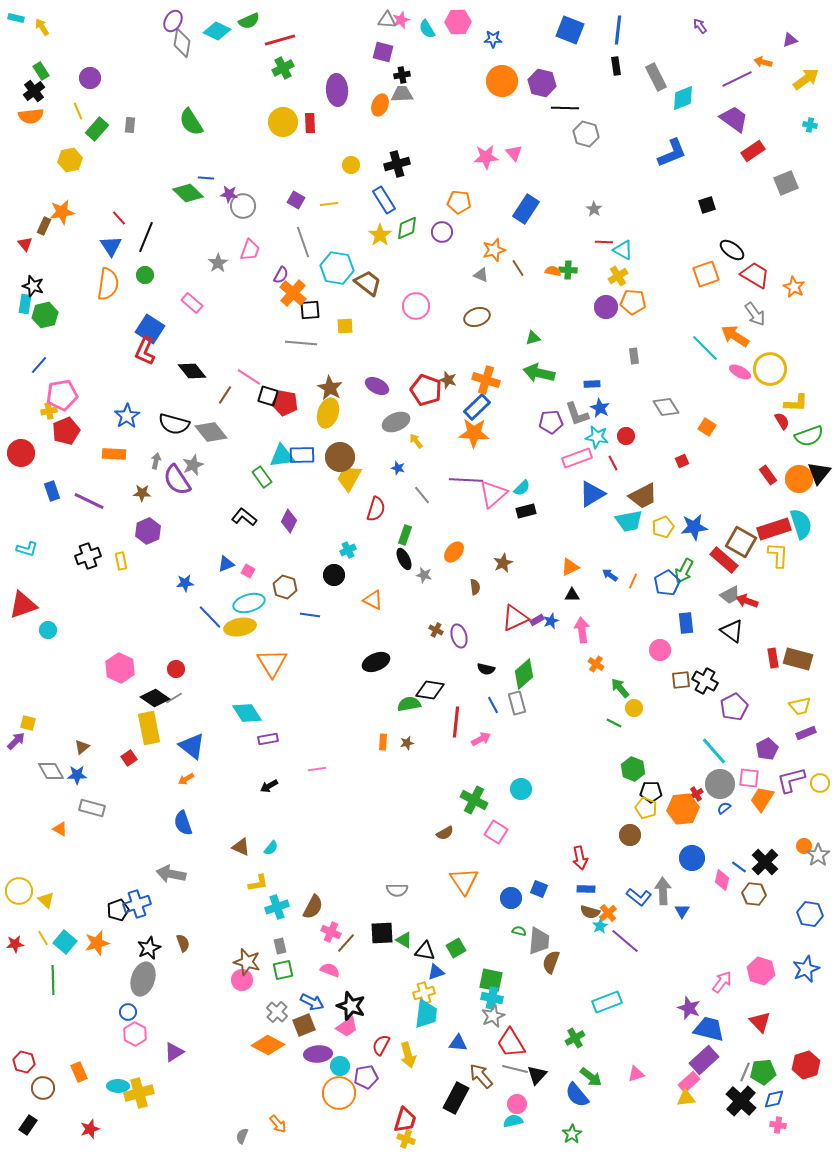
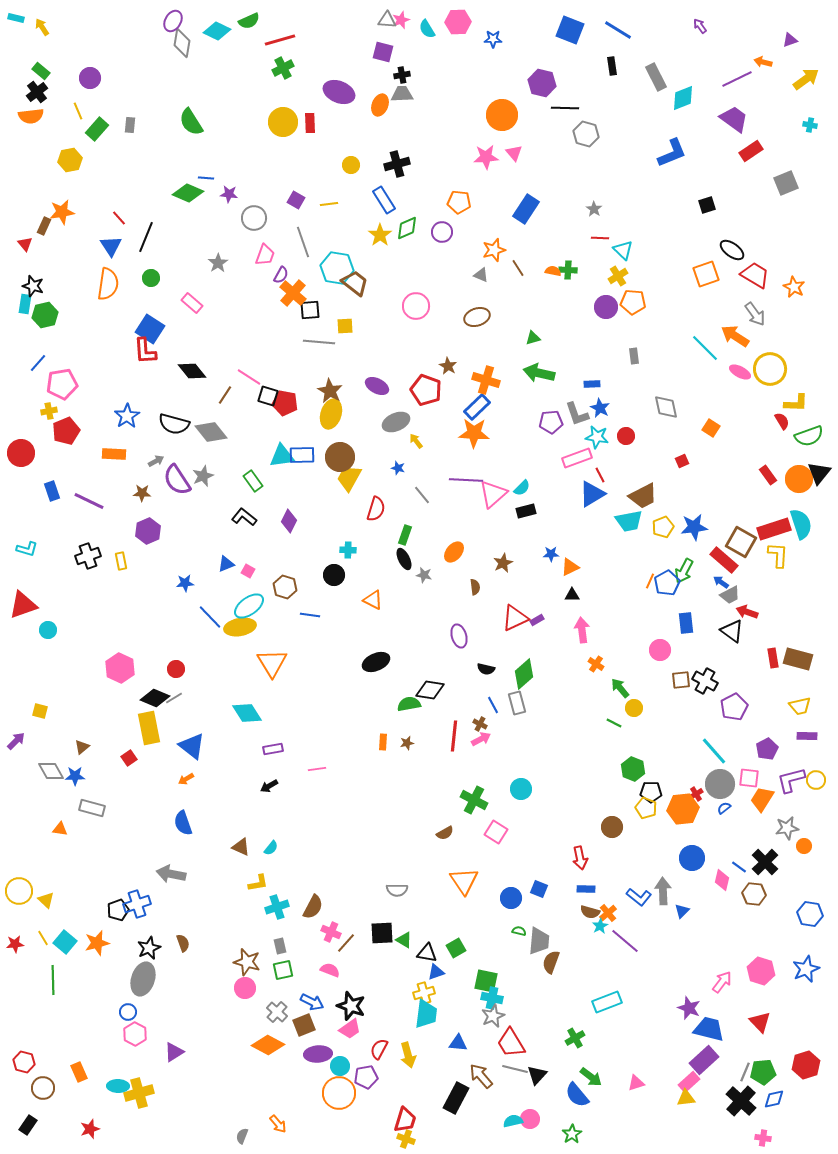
blue line at (618, 30): rotated 64 degrees counterclockwise
black rectangle at (616, 66): moved 4 px left
green rectangle at (41, 71): rotated 18 degrees counterclockwise
orange circle at (502, 81): moved 34 px down
purple ellipse at (337, 90): moved 2 px right, 2 px down; rotated 64 degrees counterclockwise
black cross at (34, 91): moved 3 px right, 1 px down
red rectangle at (753, 151): moved 2 px left
green diamond at (188, 193): rotated 20 degrees counterclockwise
gray circle at (243, 206): moved 11 px right, 12 px down
red line at (604, 242): moved 4 px left, 4 px up
pink trapezoid at (250, 250): moved 15 px right, 5 px down
cyan triangle at (623, 250): rotated 15 degrees clockwise
green circle at (145, 275): moved 6 px right, 3 px down
brown trapezoid at (368, 283): moved 13 px left
gray line at (301, 343): moved 18 px right, 1 px up
red L-shape at (145, 351): rotated 28 degrees counterclockwise
blue line at (39, 365): moved 1 px left, 2 px up
brown star at (448, 380): moved 14 px up; rotated 12 degrees clockwise
brown star at (330, 388): moved 3 px down
pink pentagon at (62, 395): moved 11 px up
gray diamond at (666, 407): rotated 20 degrees clockwise
yellow ellipse at (328, 413): moved 3 px right, 1 px down
orange square at (707, 427): moved 4 px right, 1 px down
gray arrow at (156, 461): rotated 49 degrees clockwise
red line at (613, 463): moved 13 px left, 12 px down
gray star at (193, 465): moved 10 px right, 11 px down
green rectangle at (262, 477): moved 9 px left, 4 px down
cyan cross at (348, 550): rotated 28 degrees clockwise
blue arrow at (610, 575): moved 111 px right, 7 px down
orange line at (633, 581): moved 17 px right
red arrow at (747, 601): moved 11 px down
cyan ellipse at (249, 603): moved 3 px down; rotated 20 degrees counterclockwise
blue star at (551, 621): moved 67 px up; rotated 21 degrees clockwise
brown cross at (436, 630): moved 44 px right, 94 px down
black diamond at (155, 698): rotated 12 degrees counterclockwise
red line at (456, 722): moved 2 px left, 14 px down
yellow square at (28, 723): moved 12 px right, 12 px up
purple rectangle at (806, 733): moved 1 px right, 3 px down; rotated 24 degrees clockwise
purple rectangle at (268, 739): moved 5 px right, 10 px down
blue star at (77, 775): moved 2 px left, 1 px down
yellow circle at (820, 783): moved 4 px left, 3 px up
orange triangle at (60, 829): rotated 21 degrees counterclockwise
brown circle at (630, 835): moved 18 px left, 8 px up
gray star at (818, 855): moved 31 px left, 27 px up; rotated 25 degrees clockwise
blue triangle at (682, 911): rotated 14 degrees clockwise
black triangle at (425, 951): moved 2 px right, 2 px down
pink circle at (242, 980): moved 3 px right, 8 px down
green square at (491, 980): moved 5 px left, 1 px down
pink trapezoid at (347, 1027): moved 3 px right, 2 px down
red semicircle at (381, 1045): moved 2 px left, 4 px down
pink triangle at (636, 1074): moved 9 px down
pink circle at (517, 1104): moved 13 px right, 15 px down
pink cross at (778, 1125): moved 15 px left, 13 px down
